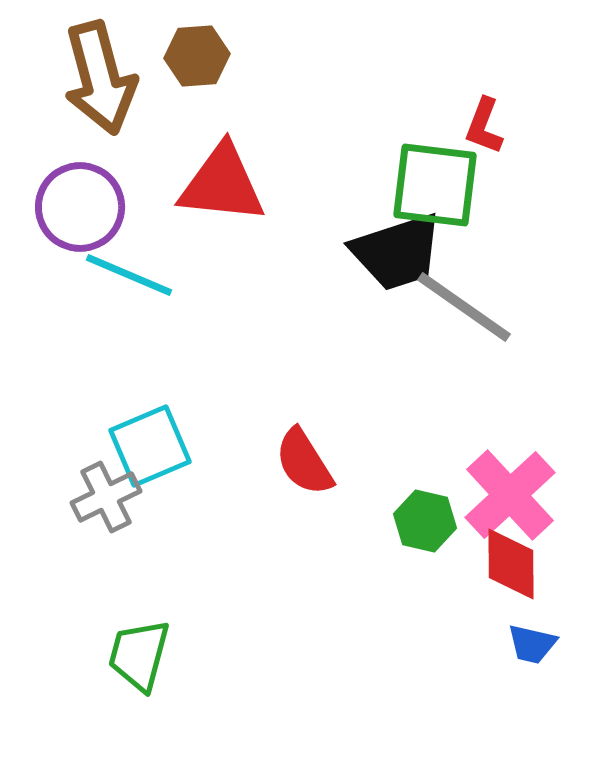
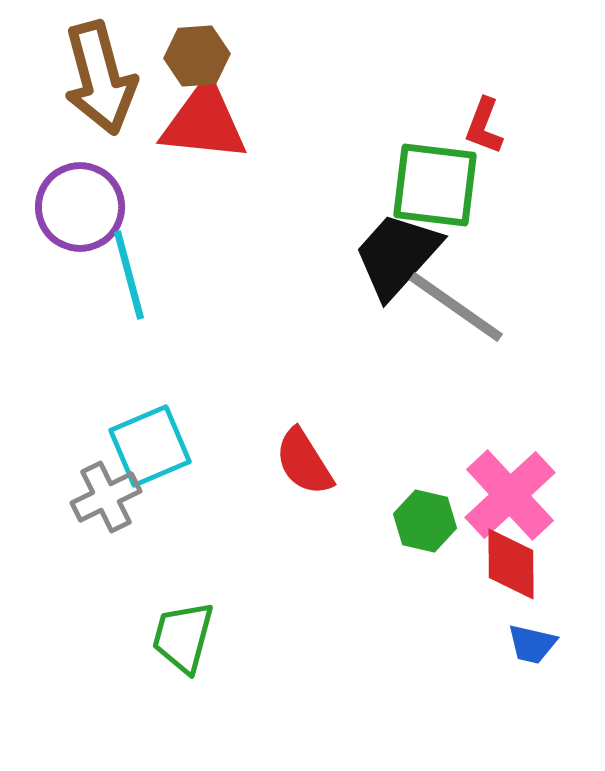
red triangle: moved 18 px left, 62 px up
black trapezoid: moved 3 px down; rotated 150 degrees clockwise
cyan line: rotated 52 degrees clockwise
gray line: moved 8 px left
green trapezoid: moved 44 px right, 18 px up
